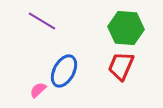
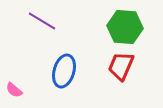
green hexagon: moved 1 px left, 1 px up
blue ellipse: rotated 12 degrees counterclockwise
pink semicircle: moved 24 px left; rotated 96 degrees counterclockwise
